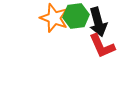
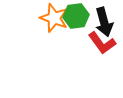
black arrow: moved 6 px right
red L-shape: moved 3 px up; rotated 12 degrees counterclockwise
